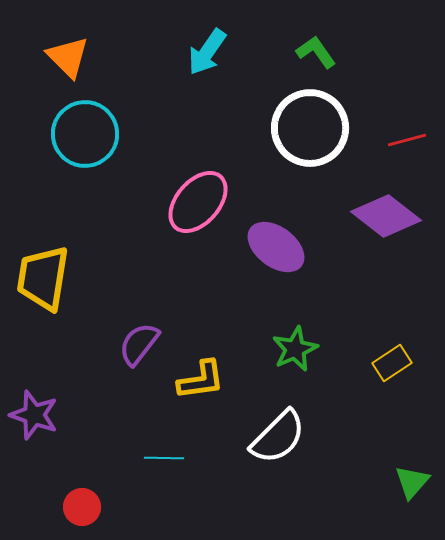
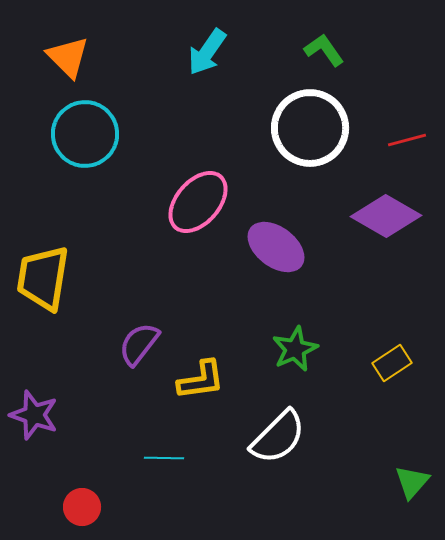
green L-shape: moved 8 px right, 2 px up
purple diamond: rotated 8 degrees counterclockwise
